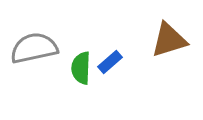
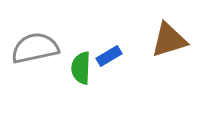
gray semicircle: moved 1 px right
blue rectangle: moved 1 px left, 6 px up; rotated 10 degrees clockwise
